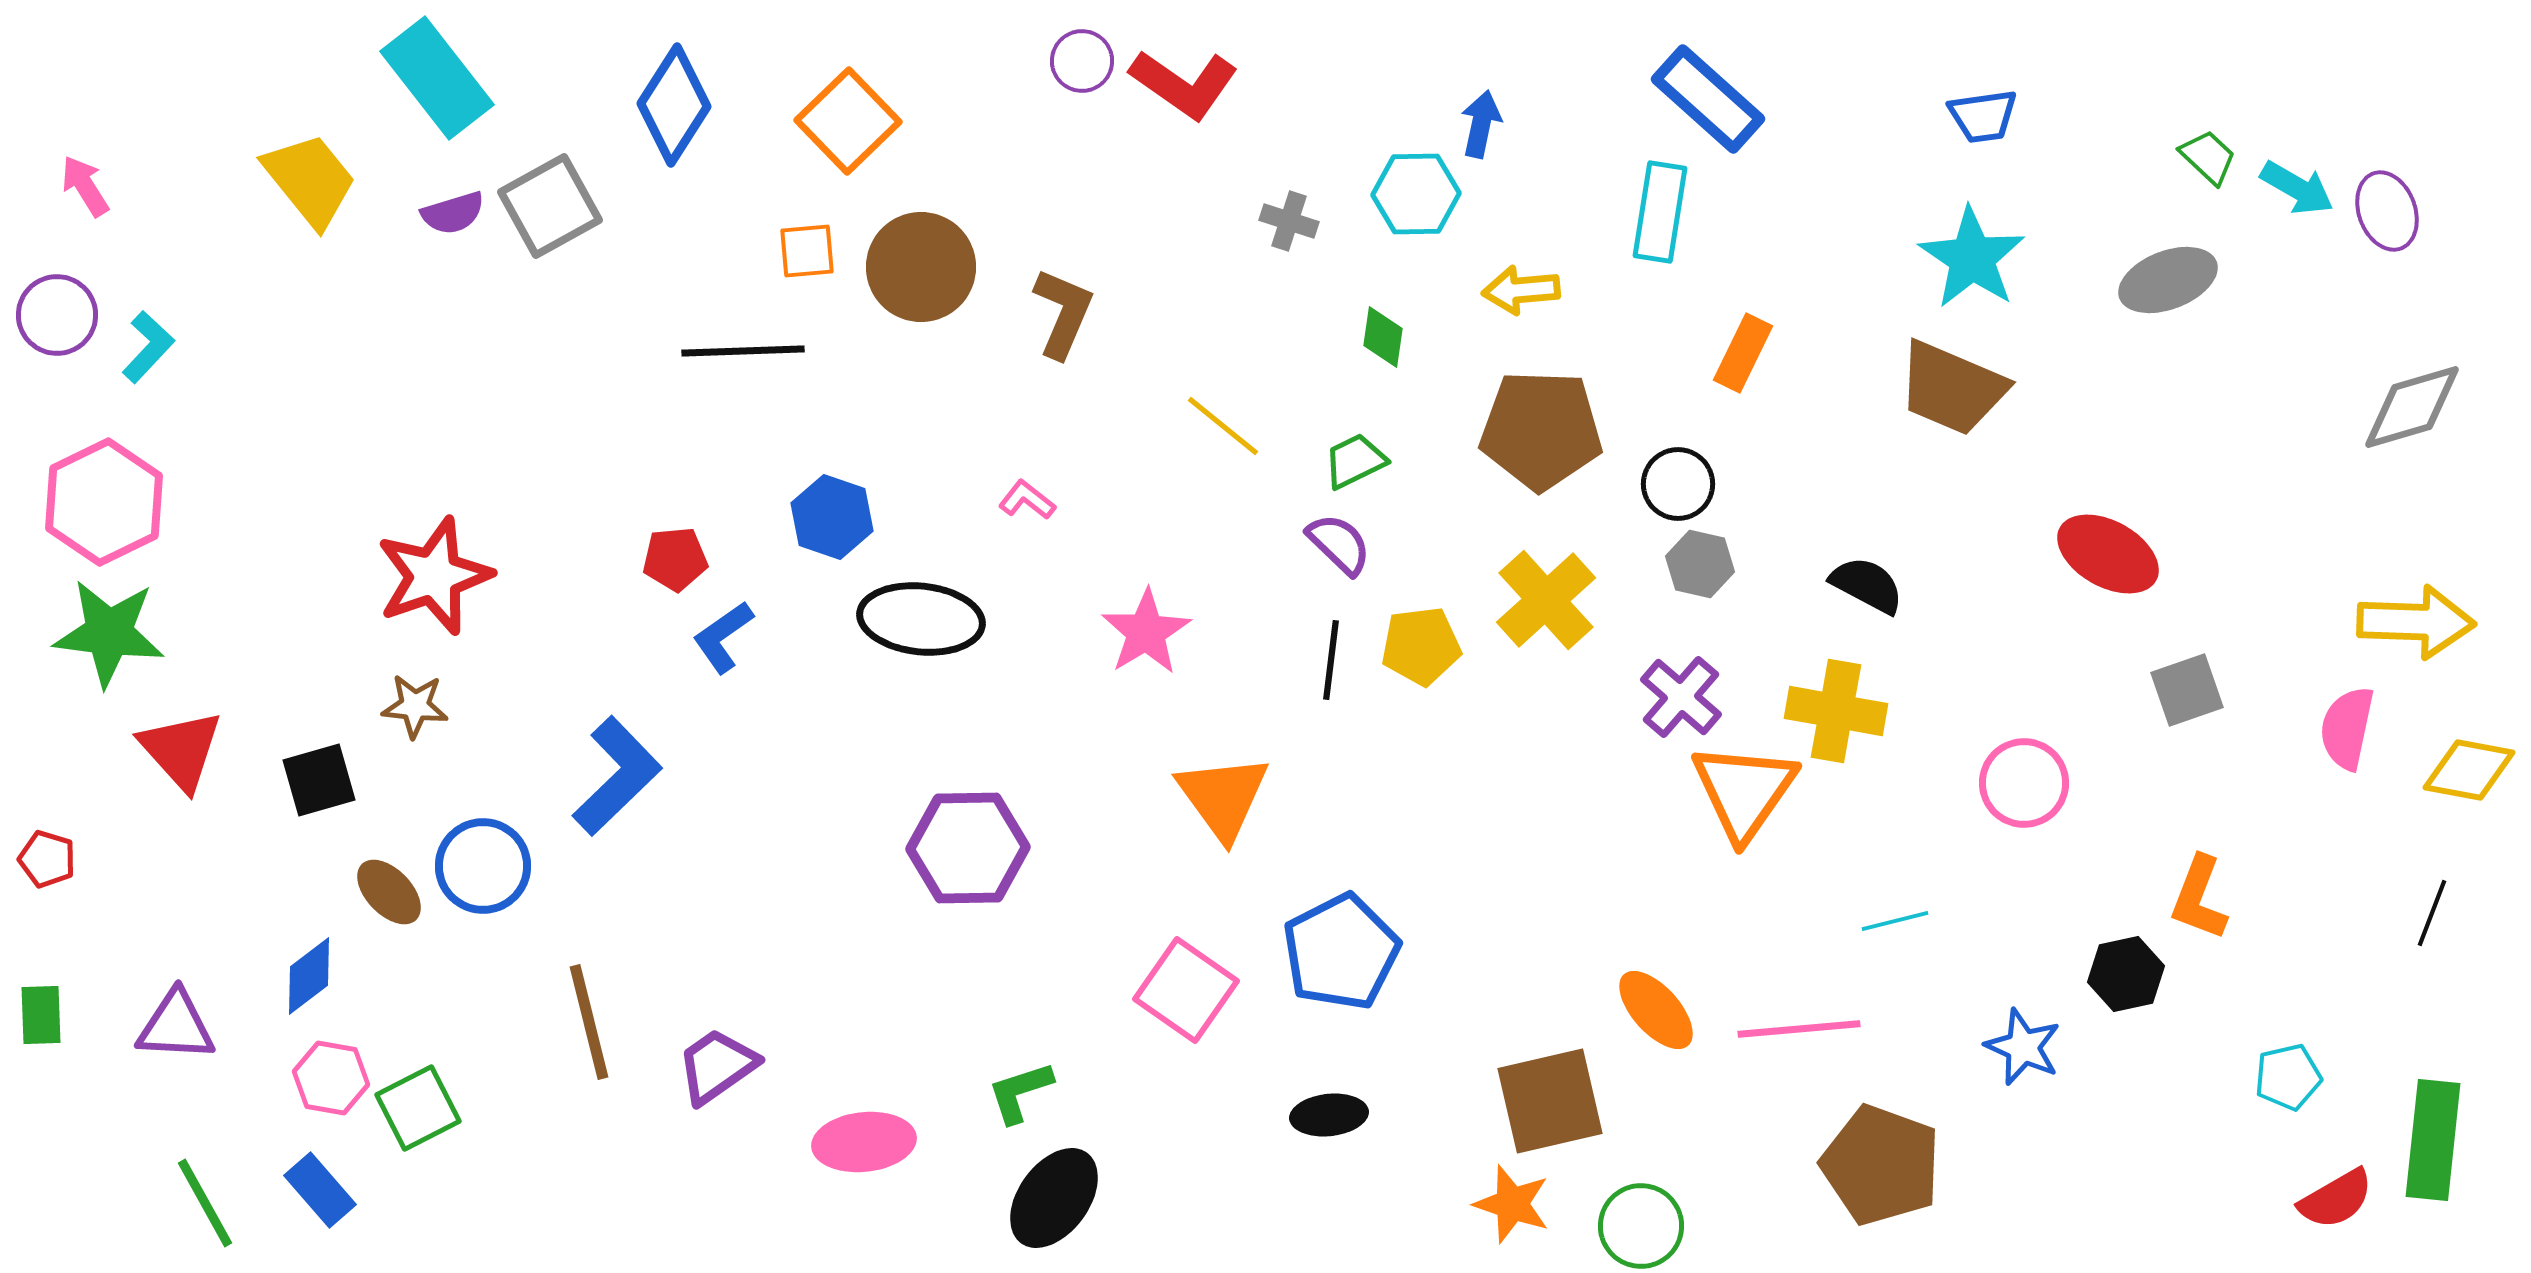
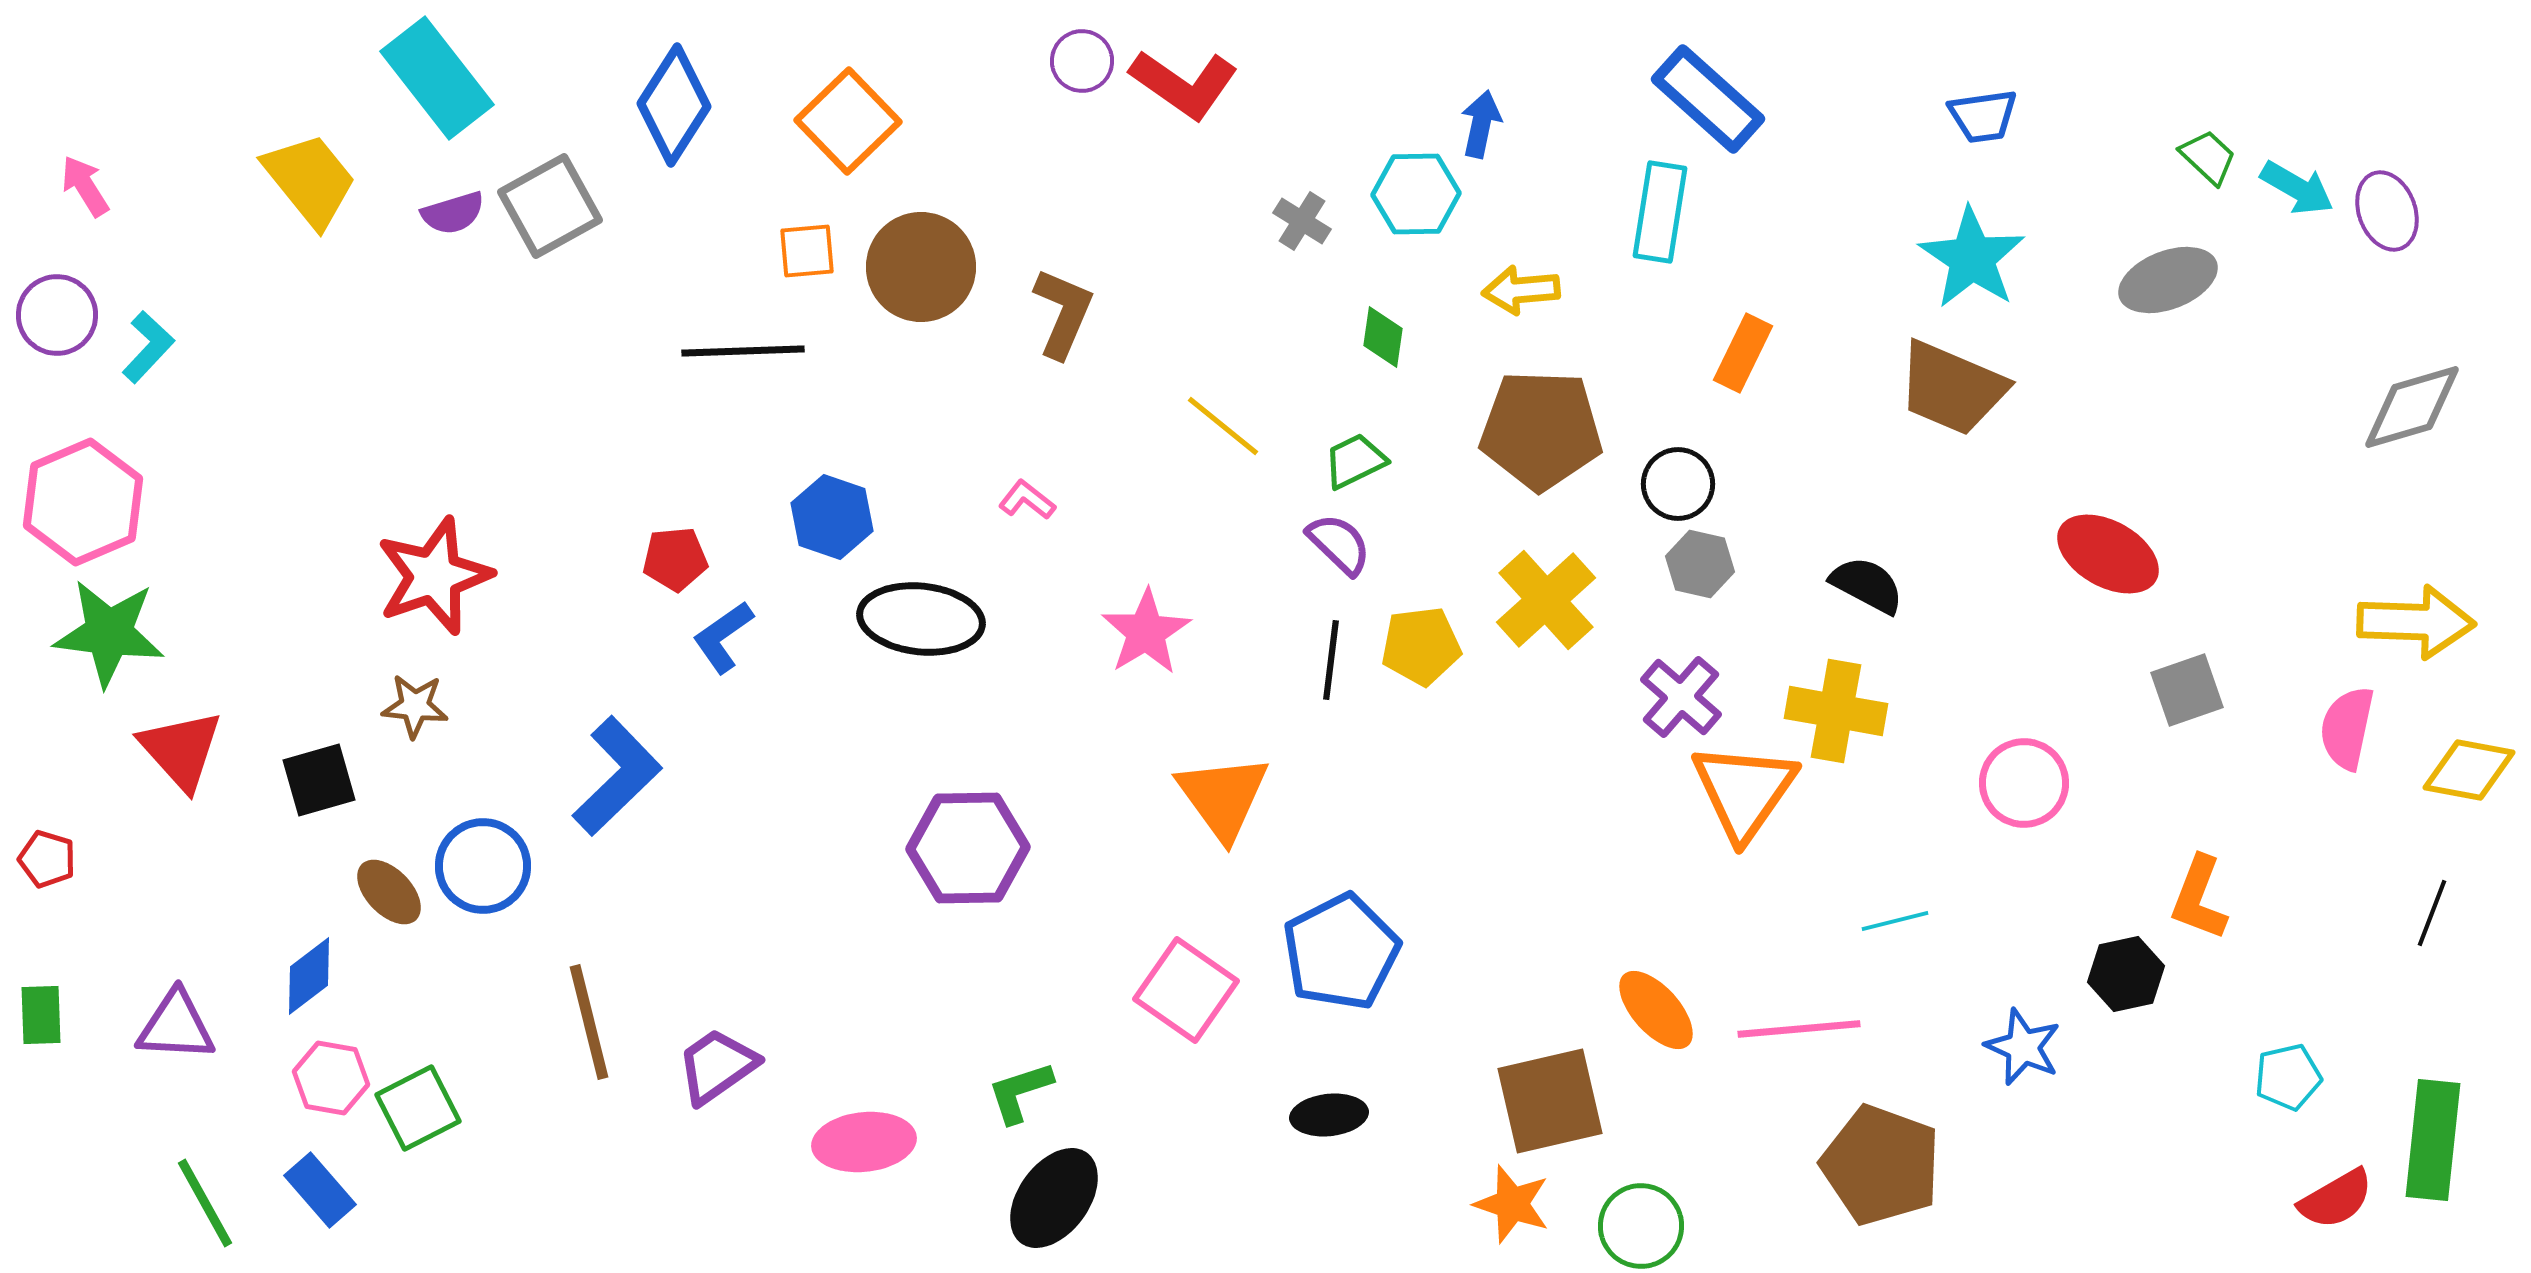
gray cross at (1289, 221): moved 13 px right; rotated 14 degrees clockwise
pink hexagon at (104, 502): moved 21 px left; rotated 3 degrees clockwise
